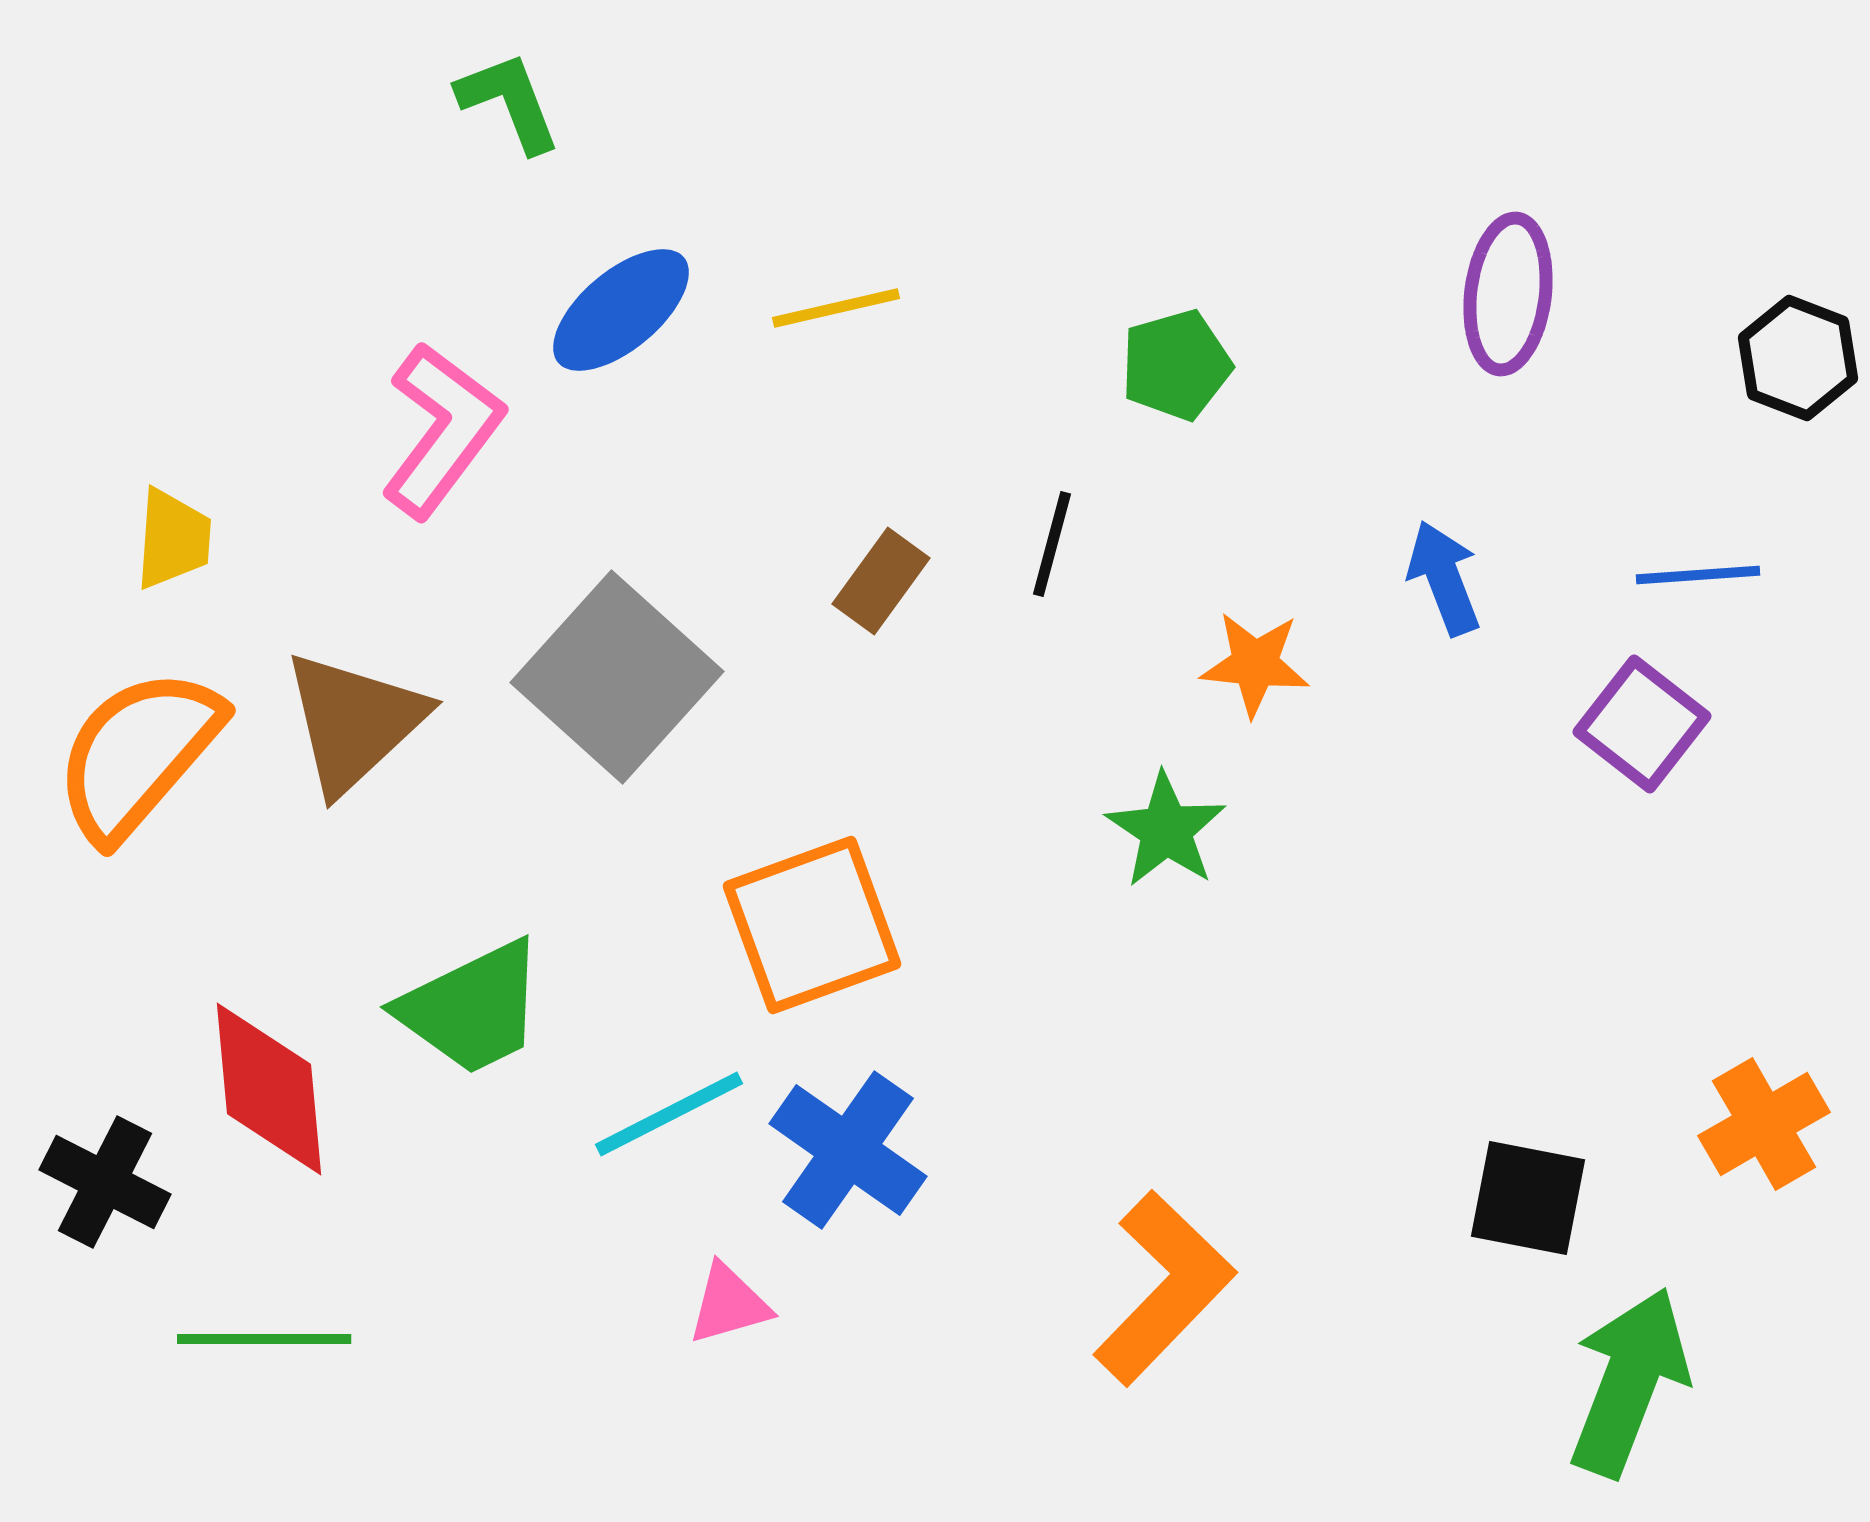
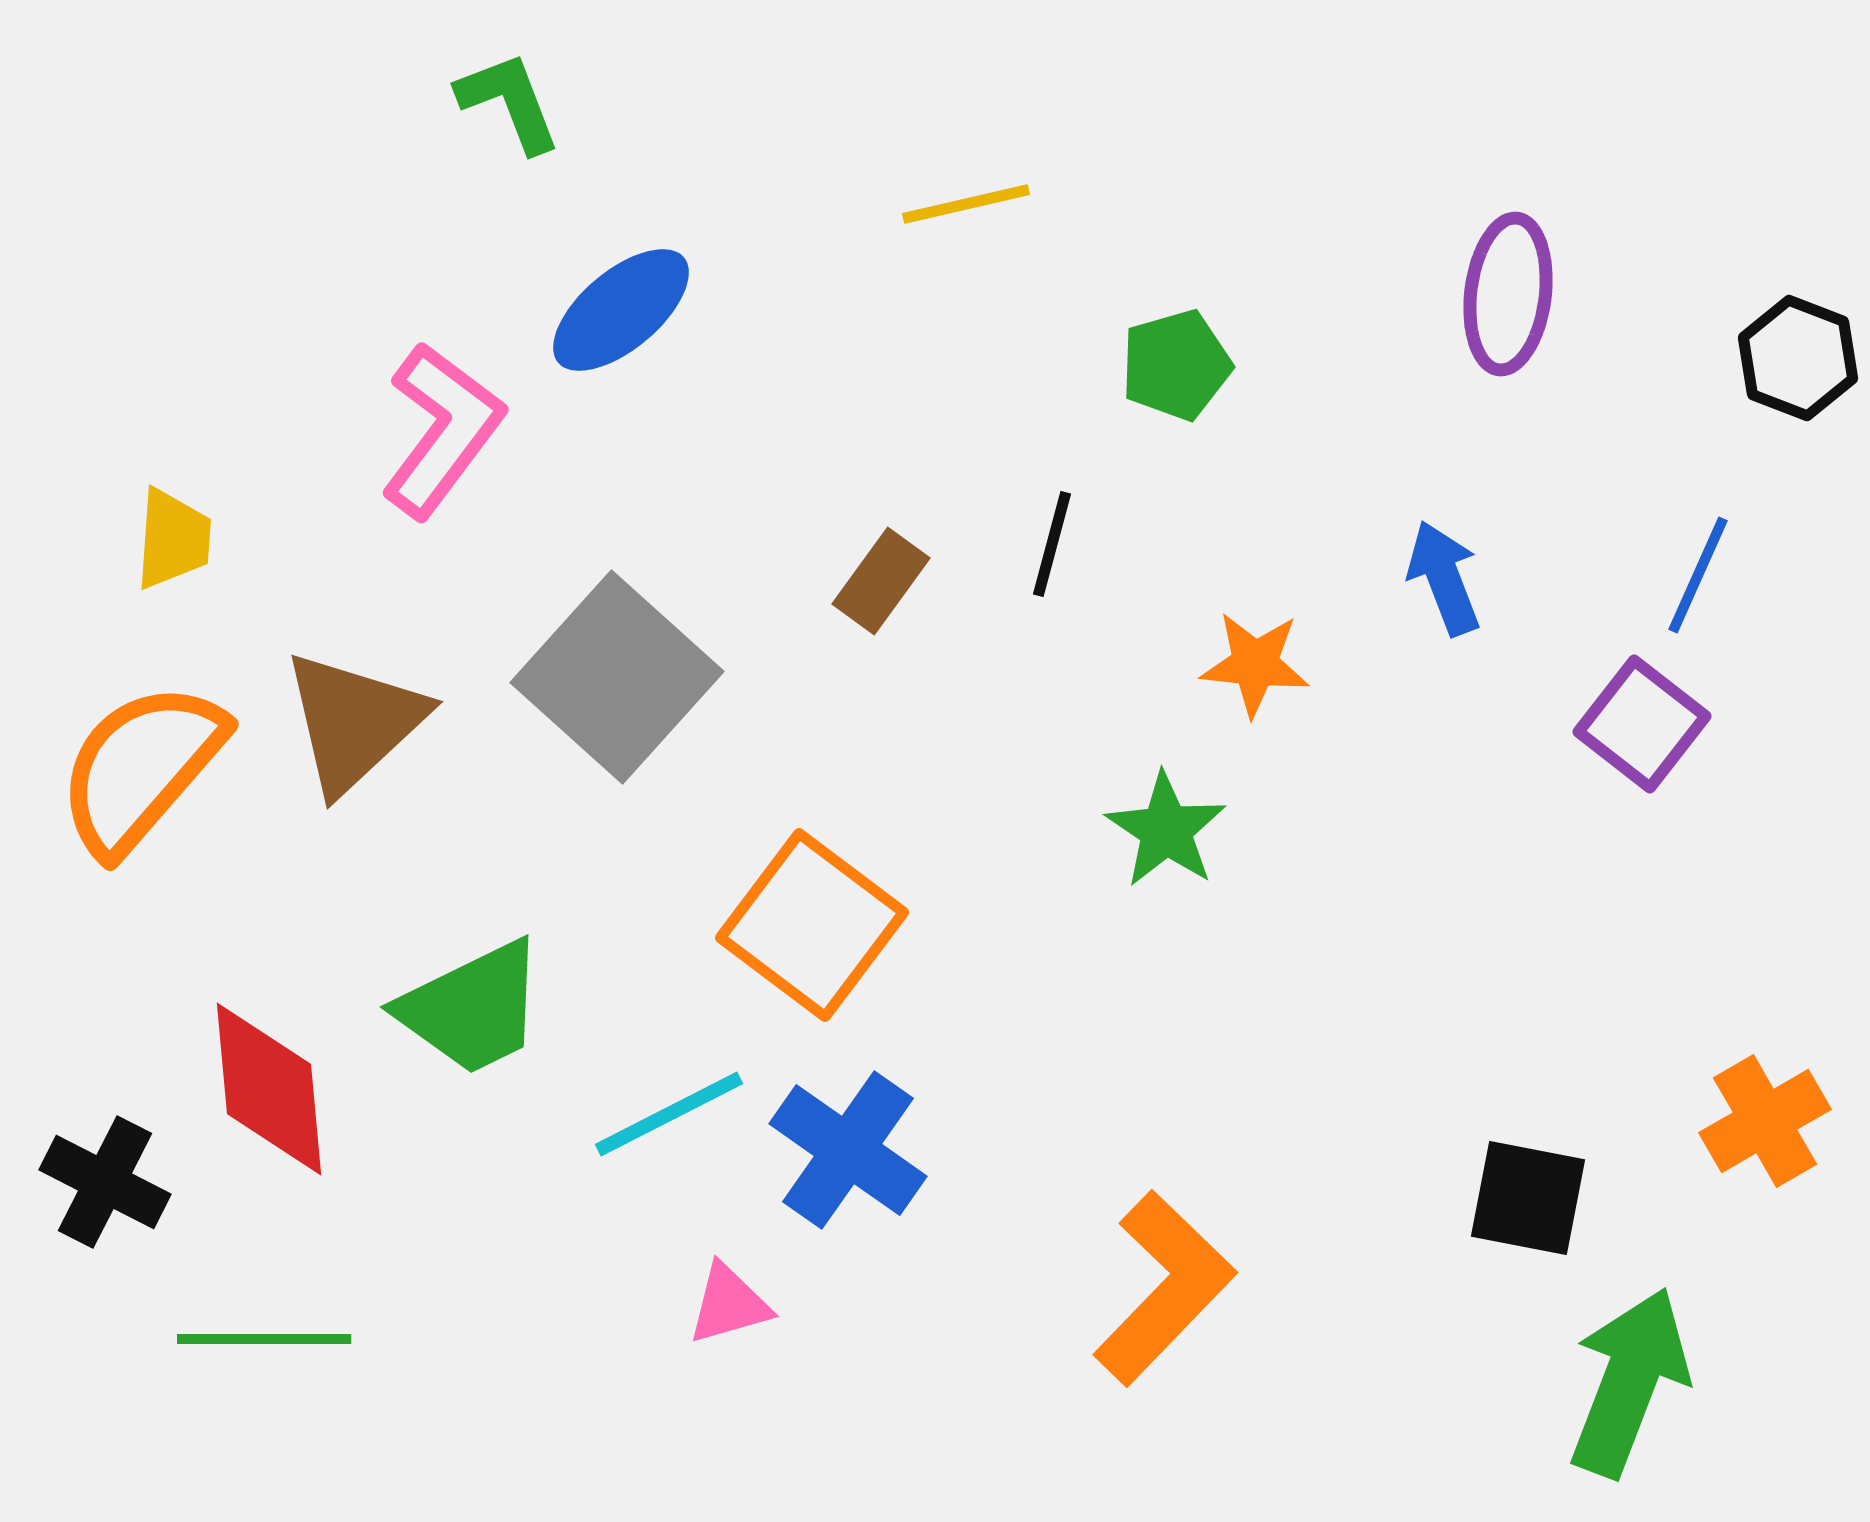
yellow line: moved 130 px right, 104 px up
blue line: rotated 62 degrees counterclockwise
orange semicircle: moved 3 px right, 14 px down
orange square: rotated 33 degrees counterclockwise
orange cross: moved 1 px right, 3 px up
